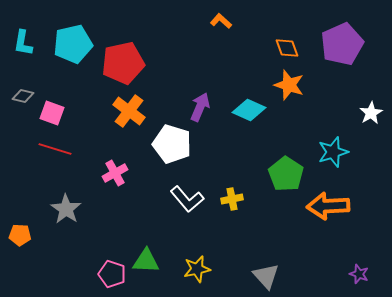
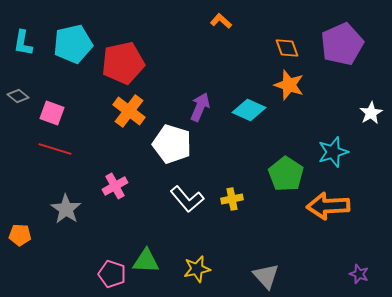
gray diamond: moved 5 px left; rotated 25 degrees clockwise
pink cross: moved 13 px down
